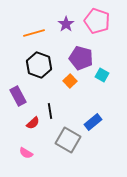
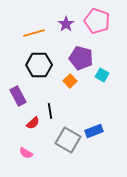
black hexagon: rotated 20 degrees counterclockwise
blue rectangle: moved 1 px right, 9 px down; rotated 18 degrees clockwise
